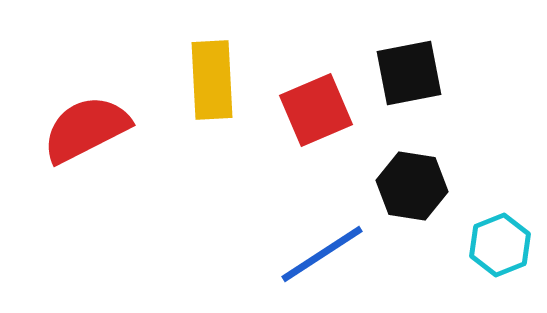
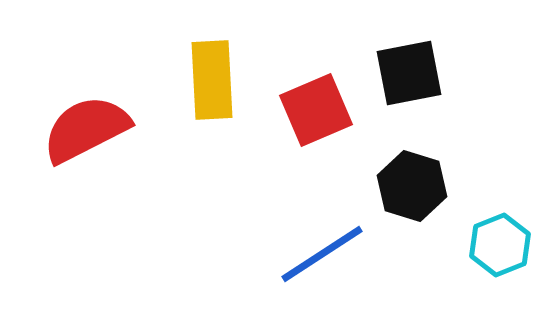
black hexagon: rotated 8 degrees clockwise
